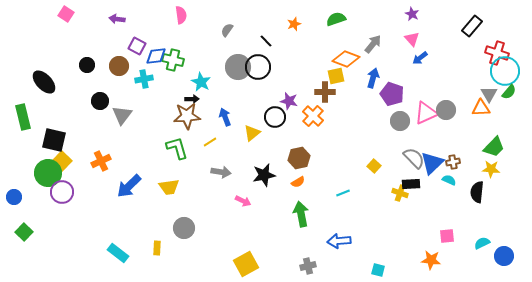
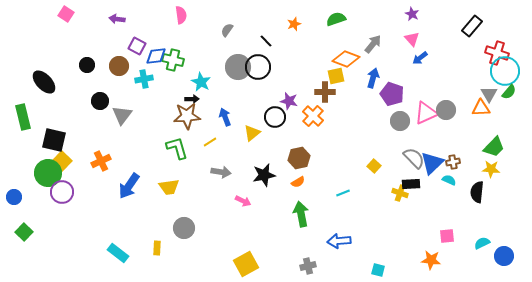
blue arrow at (129, 186): rotated 12 degrees counterclockwise
